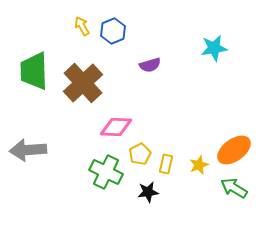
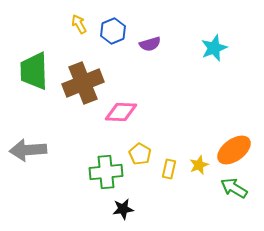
yellow arrow: moved 3 px left, 2 px up
cyan star: rotated 12 degrees counterclockwise
purple semicircle: moved 21 px up
brown cross: rotated 21 degrees clockwise
pink diamond: moved 5 px right, 15 px up
yellow pentagon: rotated 15 degrees counterclockwise
yellow rectangle: moved 3 px right, 5 px down
green cross: rotated 32 degrees counterclockwise
black star: moved 25 px left, 17 px down
